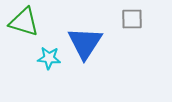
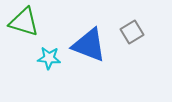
gray square: moved 13 px down; rotated 30 degrees counterclockwise
blue triangle: moved 4 px right, 2 px down; rotated 42 degrees counterclockwise
